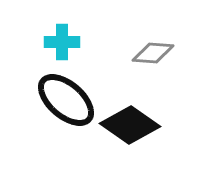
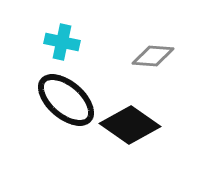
cyan cross: rotated 12 degrees clockwise
gray diamond: moved 3 px down
